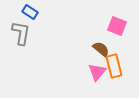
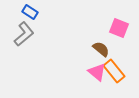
pink square: moved 2 px right, 2 px down
gray L-shape: moved 3 px right, 1 px down; rotated 40 degrees clockwise
orange rectangle: moved 5 px down; rotated 25 degrees counterclockwise
pink triangle: rotated 30 degrees counterclockwise
